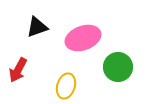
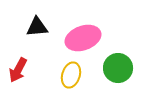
black triangle: rotated 15 degrees clockwise
green circle: moved 1 px down
yellow ellipse: moved 5 px right, 11 px up
